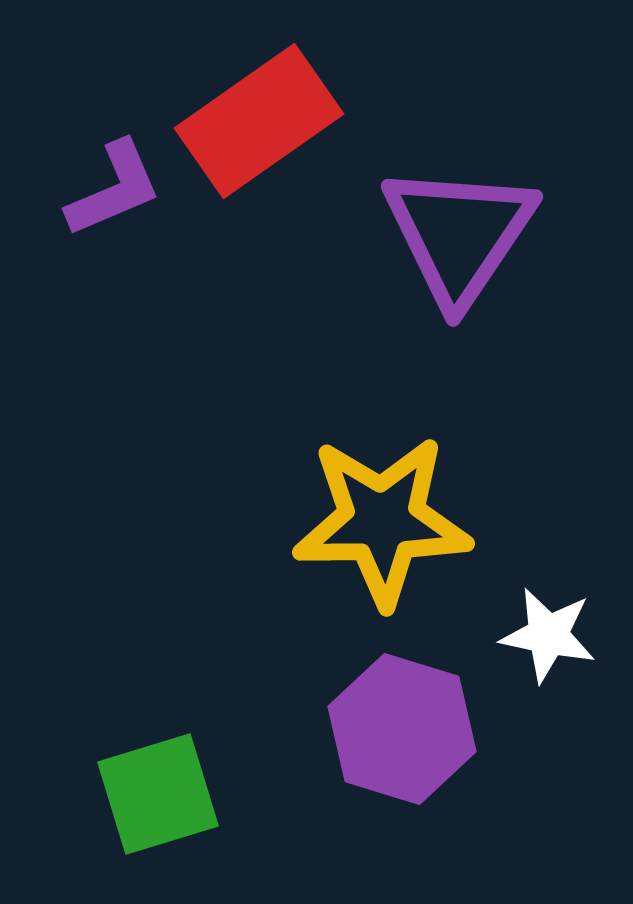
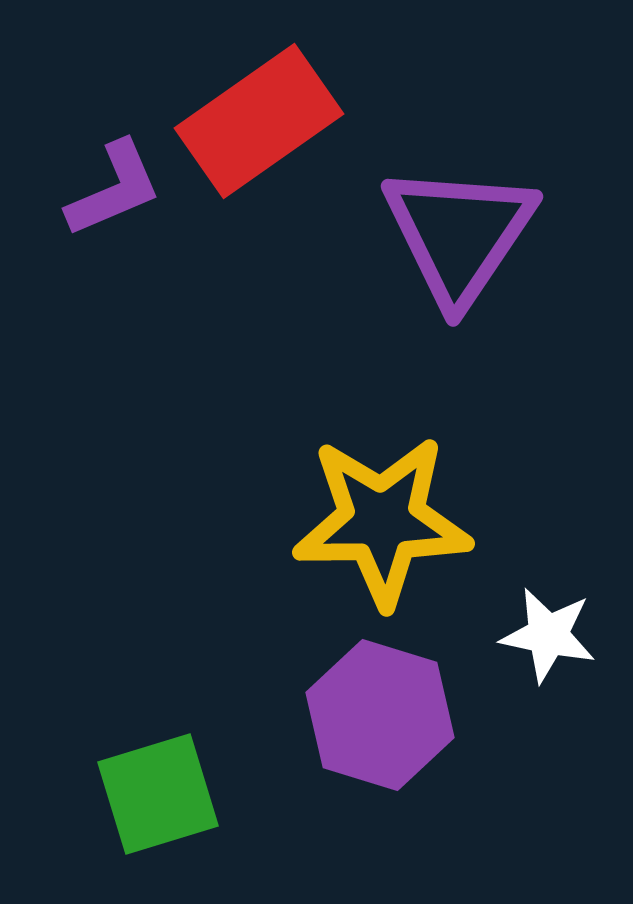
purple hexagon: moved 22 px left, 14 px up
